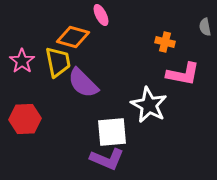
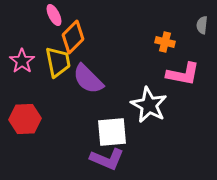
pink ellipse: moved 47 px left
gray semicircle: moved 3 px left, 2 px up; rotated 18 degrees clockwise
orange diamond: rotated 60 degrees counterclockwise
purple semicircle: moved 5 px right, 4 px up
